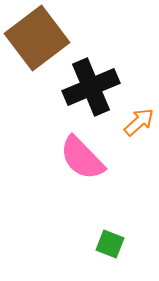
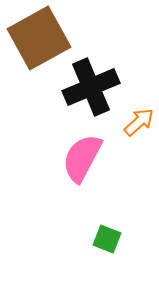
brown square: moved 2 px right; rotated 8 degrees clockwise
pink semicircle: rotated 72 degrees clockwise
green square: moved 3 px left, 5 px up
